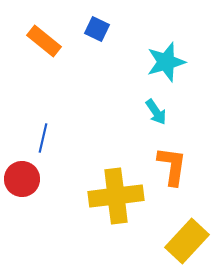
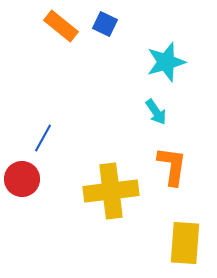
blue square: moved 8 px right, 5 px up
orange rectangle: moved 17 px right, 15 px up
blue line: rotated 16 degrees clockwise
yellow cross: moved 5 px left, 5 px up
yellow rectangle: moved 2 px left, 2 px down; rotated 39 degrees counterclockwise
